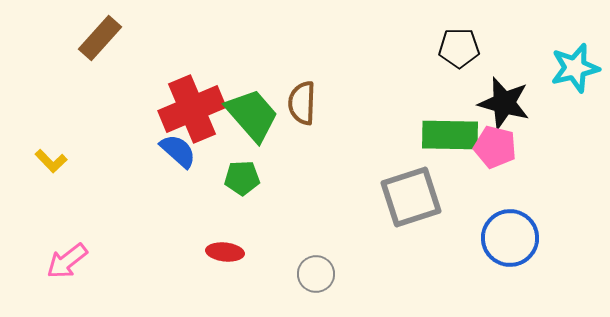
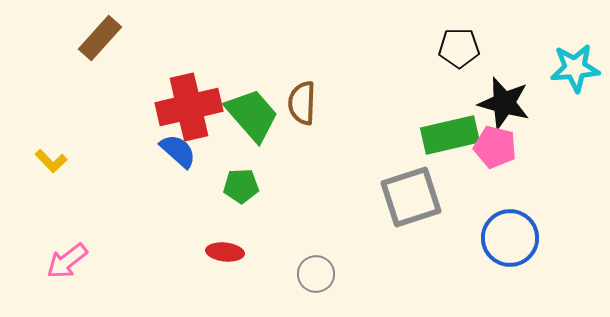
cyan star: rotated 9 degrees clockwise
red cross: moved 3 px left, 2 px up; rotated 10 degrees clockwise
green rectangle: rotated 14 degrees counterclockwise
green pentagon: moved 1 px left, 8 px down
